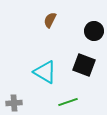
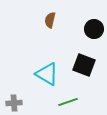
brown semicircle: rotated 14 degrees counterclockwise
black circle: moved 2 px up
cyan triangle: moved 2 px right, 2 px down
